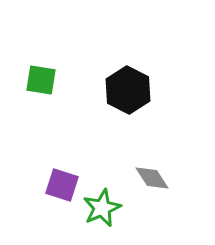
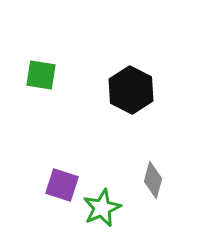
green square: moved 5 px up
black hexagon: moved 3 px right
gray diamond: moved 1 px right, 2 px down; rotated 48 degrees clockwise
